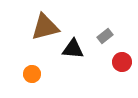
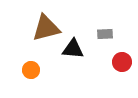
brown triangle: moved 1 px right, 1 px down
gray rectangle: moved 2 px up; rotated 35 degrees clockwise
orange circle: moved 1 px left, 4 px up
